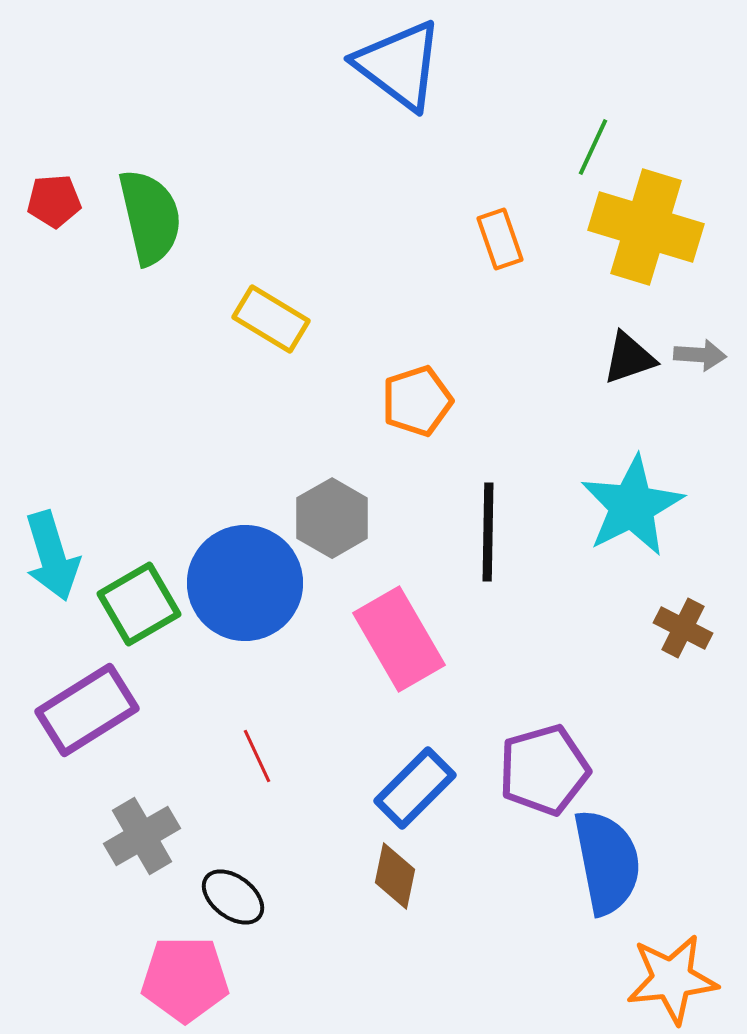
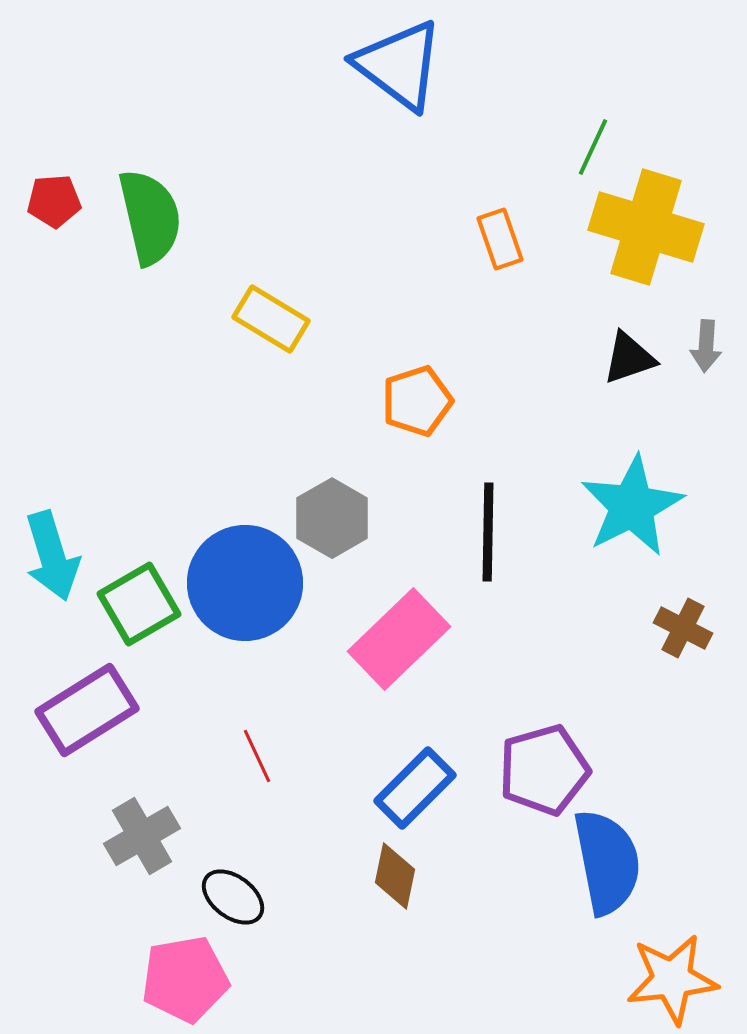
gray arrow: moved 6 px right, 9 px up; rotated 90 degrees clockwise
pink rectangle: rotated 76 degrees clockwise
pink pentagon: rotated 10 degrees counterclockwise
